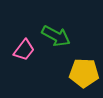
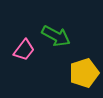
yellow pentagon: rotated 20 degrees counterclockwise
